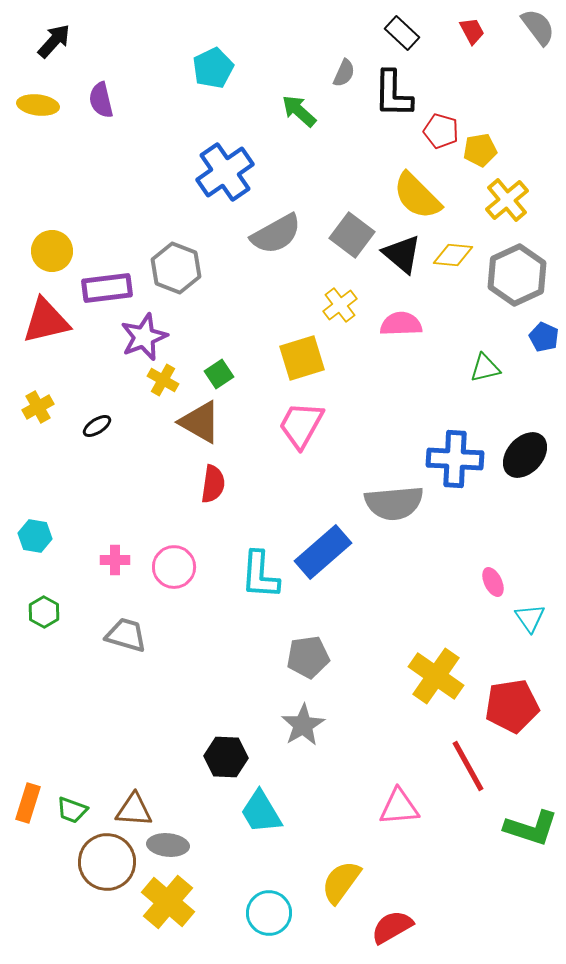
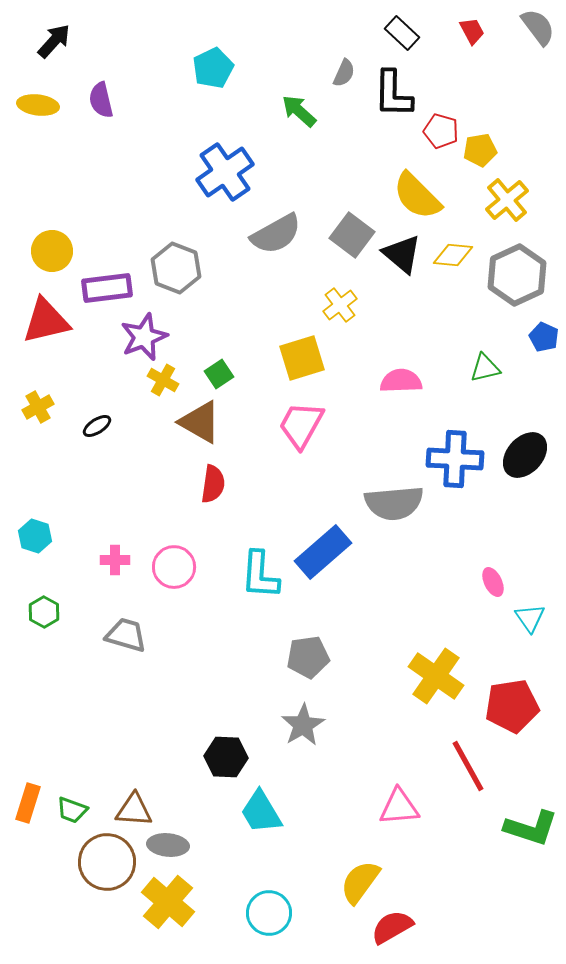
pink semicircle at (401, 324): moved 57 px down
cyan hexagon at (35, 536): rotated 8 degrees clockwise
yellow semicircle at (341, 882): moved 19 px right
